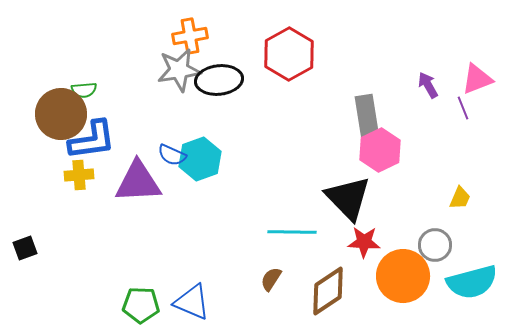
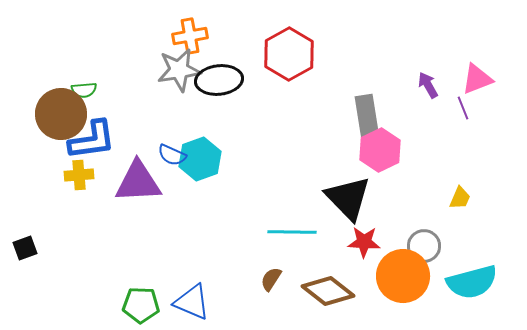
gray circle: moved 11 px left, 1 px down
brown diamond: rotated 72 degrees clockwise
